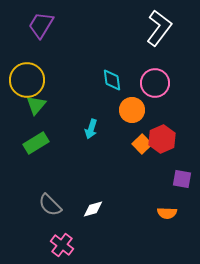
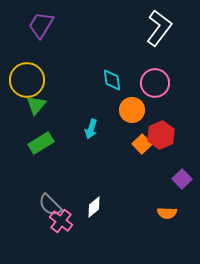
red hexagon: moved 1 px left, 4 px up
green rectangle: moved 5 px right
purple square: rotated 36 degrees clockwise
white diamond: moved 1 px right, 2 px up; rotated 25 degrees counterclockwise
pink cross: moved 1 px left, 24 px up
